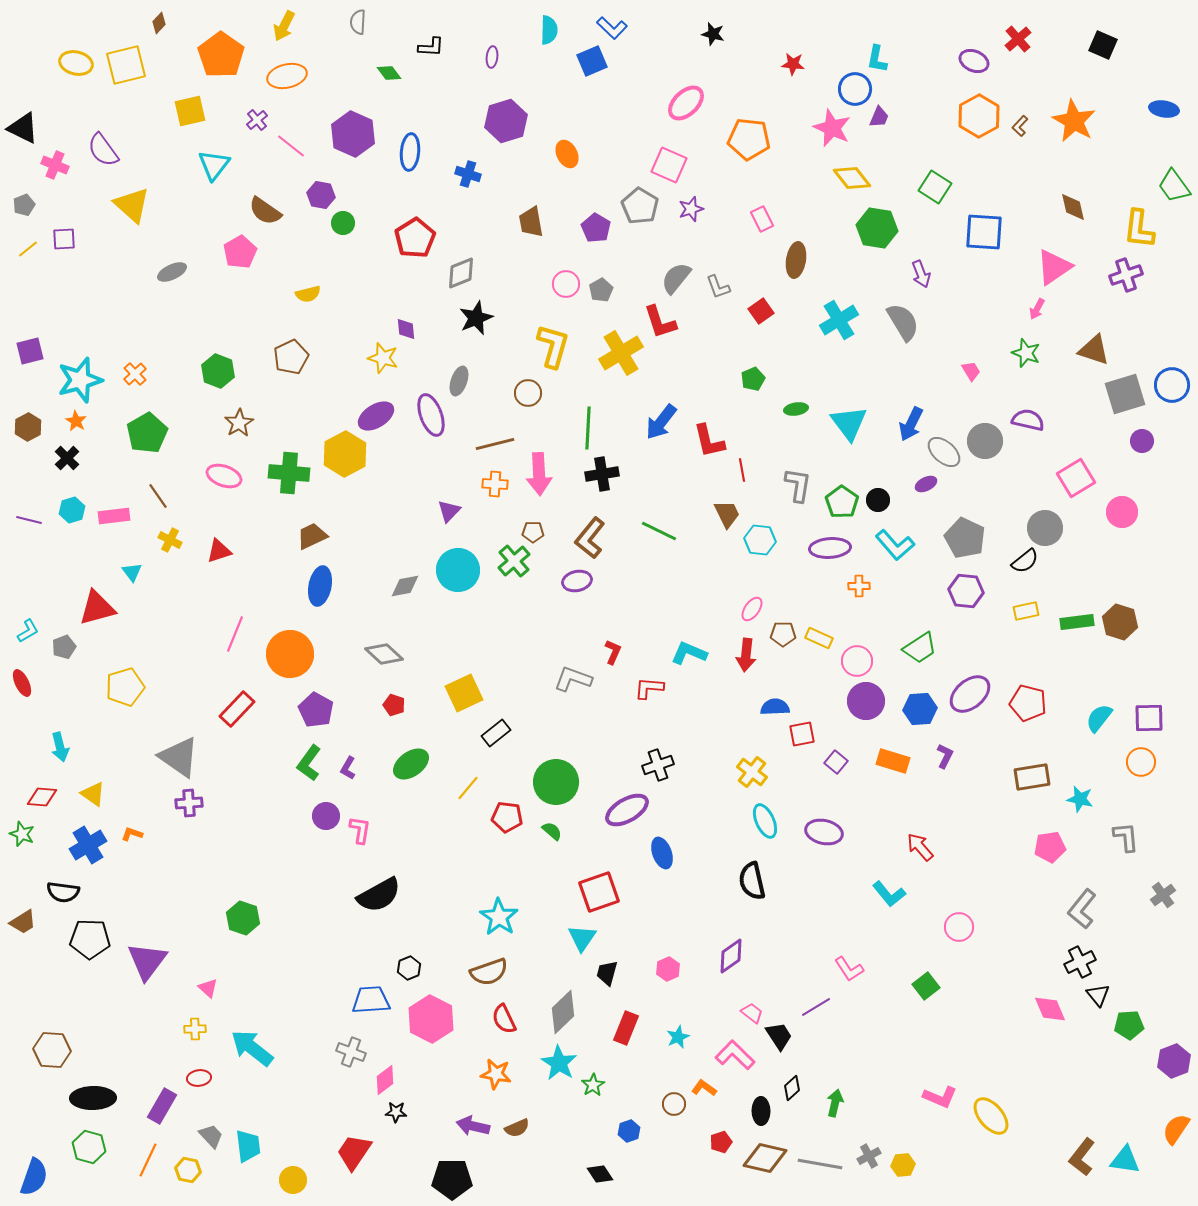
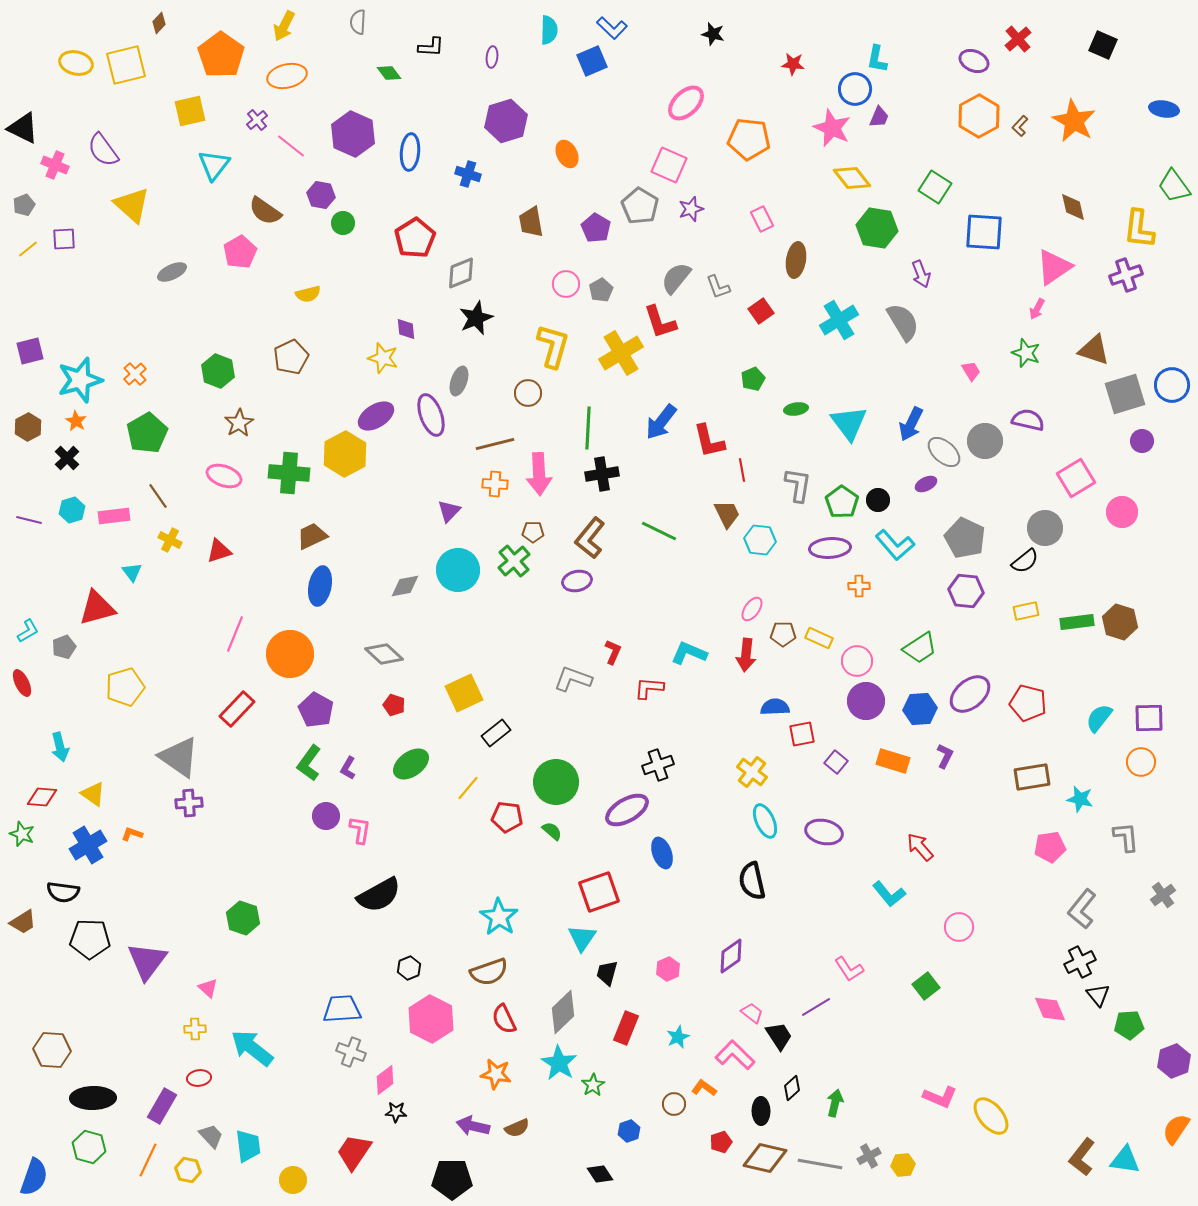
blue trapezoid at (371, 1000): moved 29 px left, 9 px down
